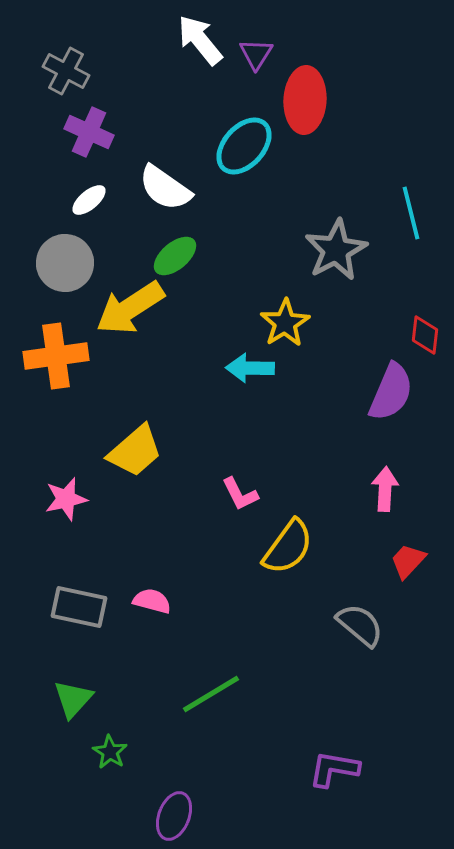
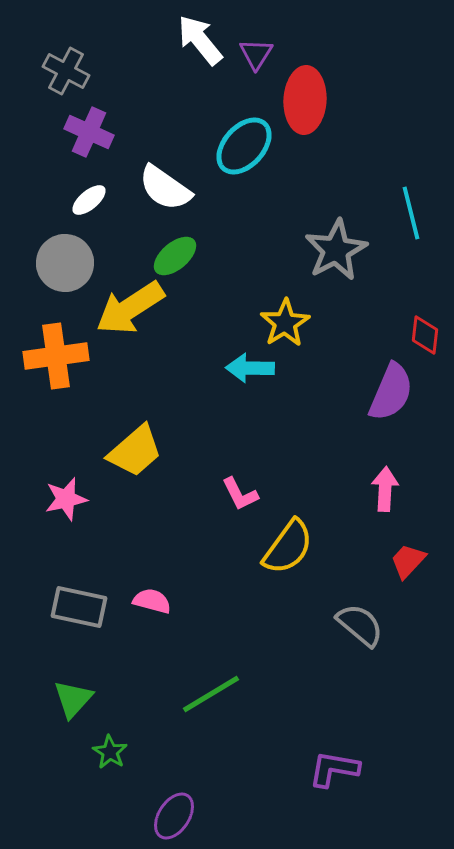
purple ellipse: rotated 12 degrees clockwise
